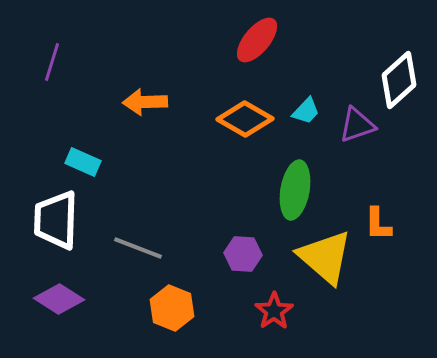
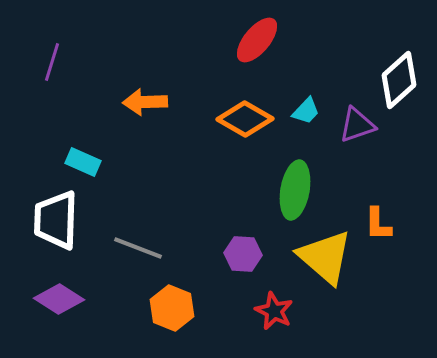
red star: rotated 12 degrees counterclockwise
